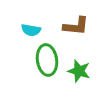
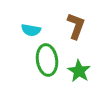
brown L-shape: rotated 76 degrees counterclockwise
green star: rotated 15 degrees clockwise
